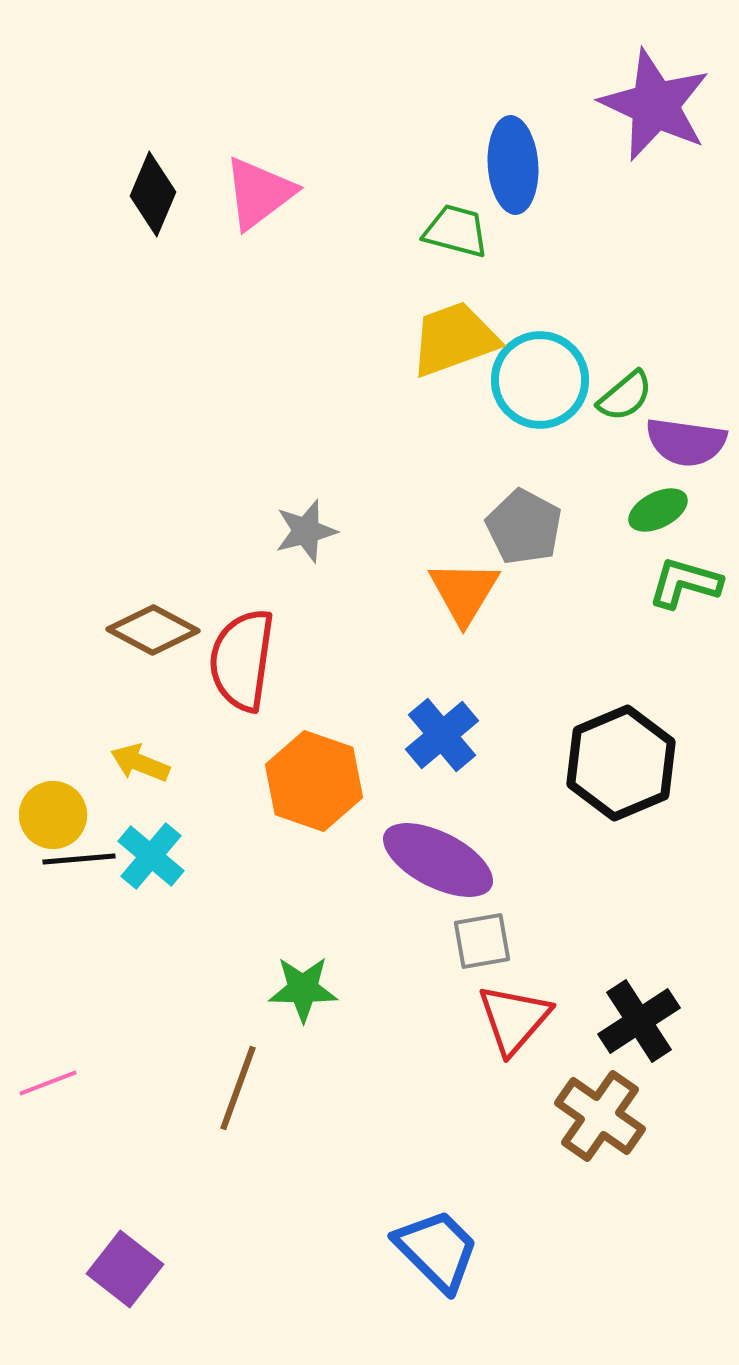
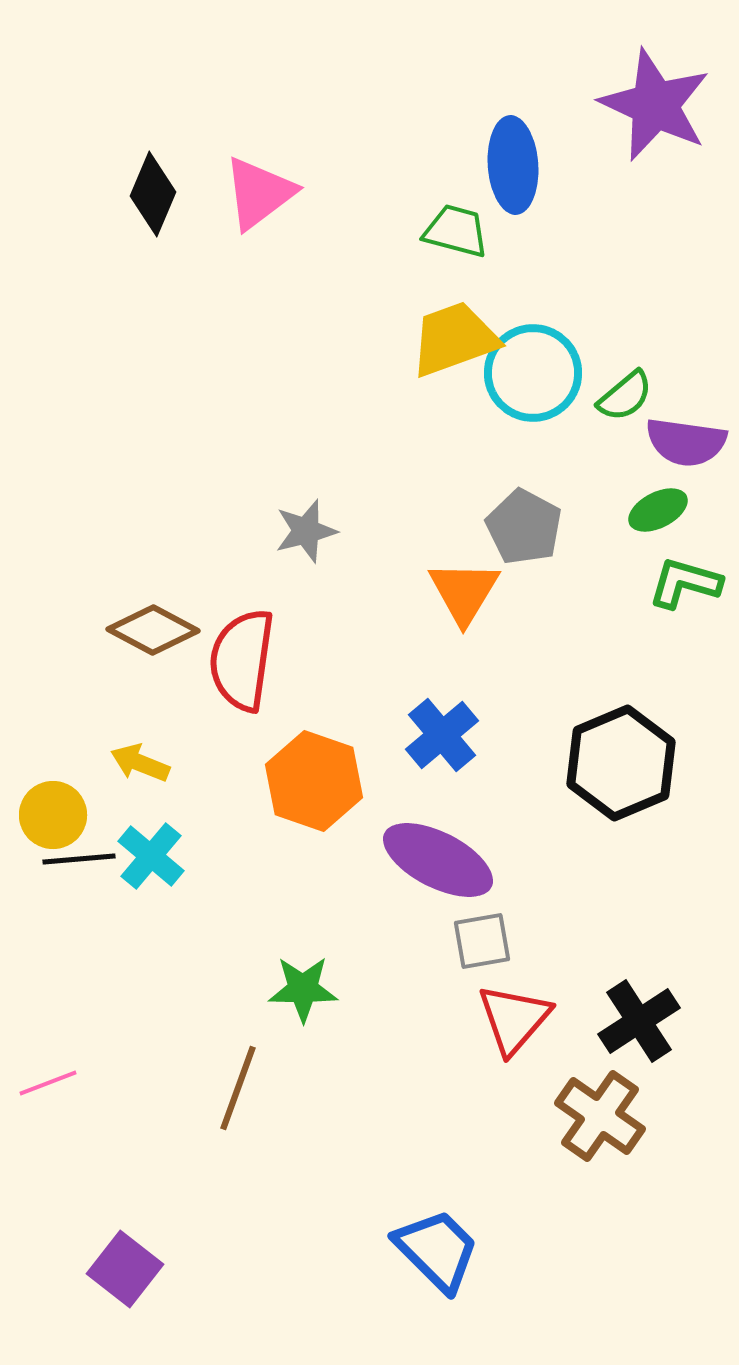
cyan circle: moved 7 px left, 7 px up
